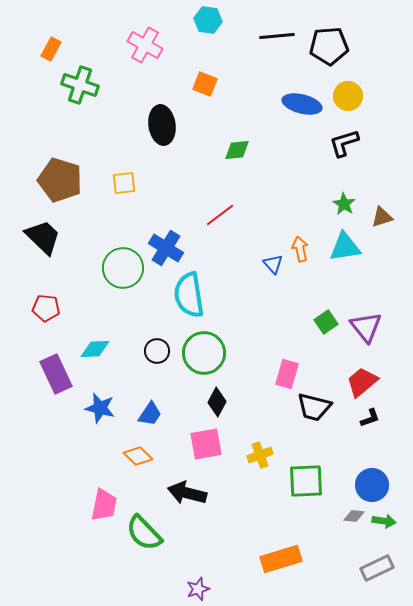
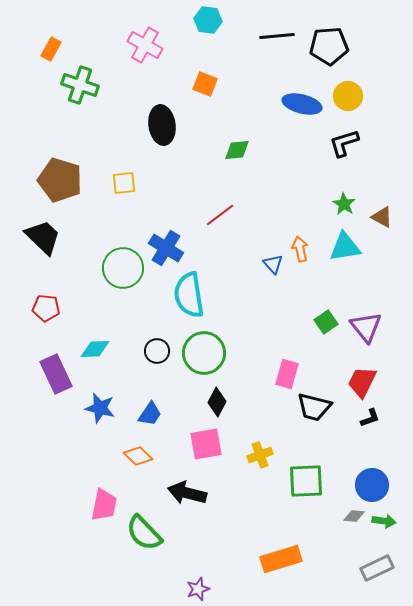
brown triangle at (382, 217): rotated 45 degrees clockwise
red trapezoid at (362, 382): rotated 24 degrees counterclockwise
